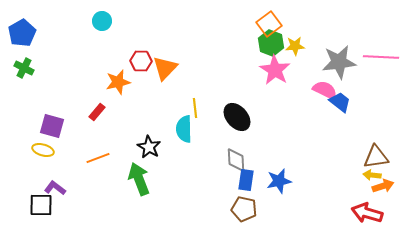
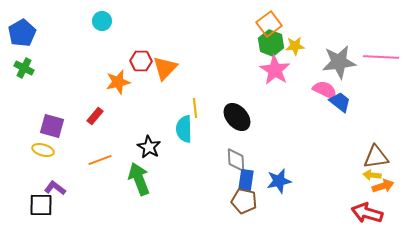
red rectangle: moved 2 px left, 4 px down
orange line: moved 2 px right, 2 px down
brown pentagon: moved 8 px up
